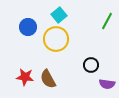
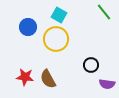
cyan square: rotated 21 degrees counterclockwise
green line: moved 3 px left, 9 px up; rotated 66 degrees counterclockwise
